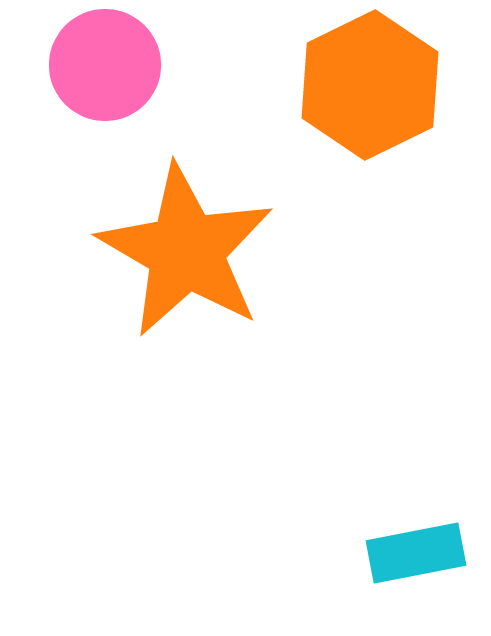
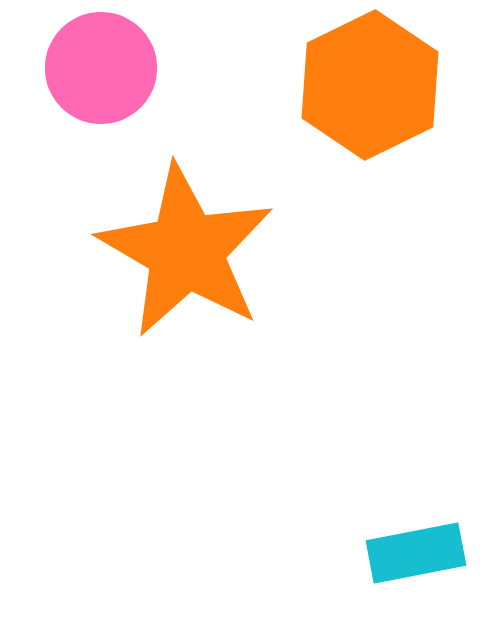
pink circle: moved 4 px left, 3 px down
